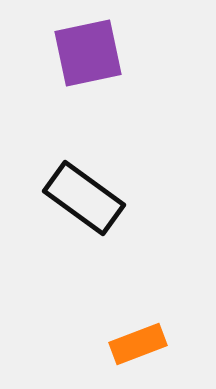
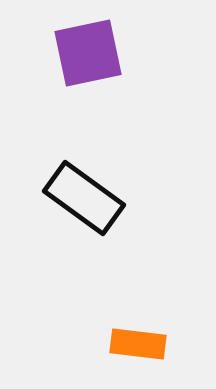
orange rectangle: rotated 28 degrees clockwise
